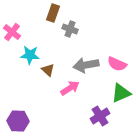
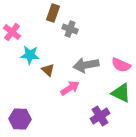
pink semicircle: moved 4 px right, 1 px down
green triangle: rotated 50 degrees clockwise
purple hexagon: moved 2 px right, 2 px up
